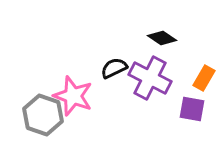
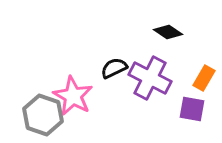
black diamond: moved 6 px right, 6 px up
pink star: rotated 9 degrees clockwise
